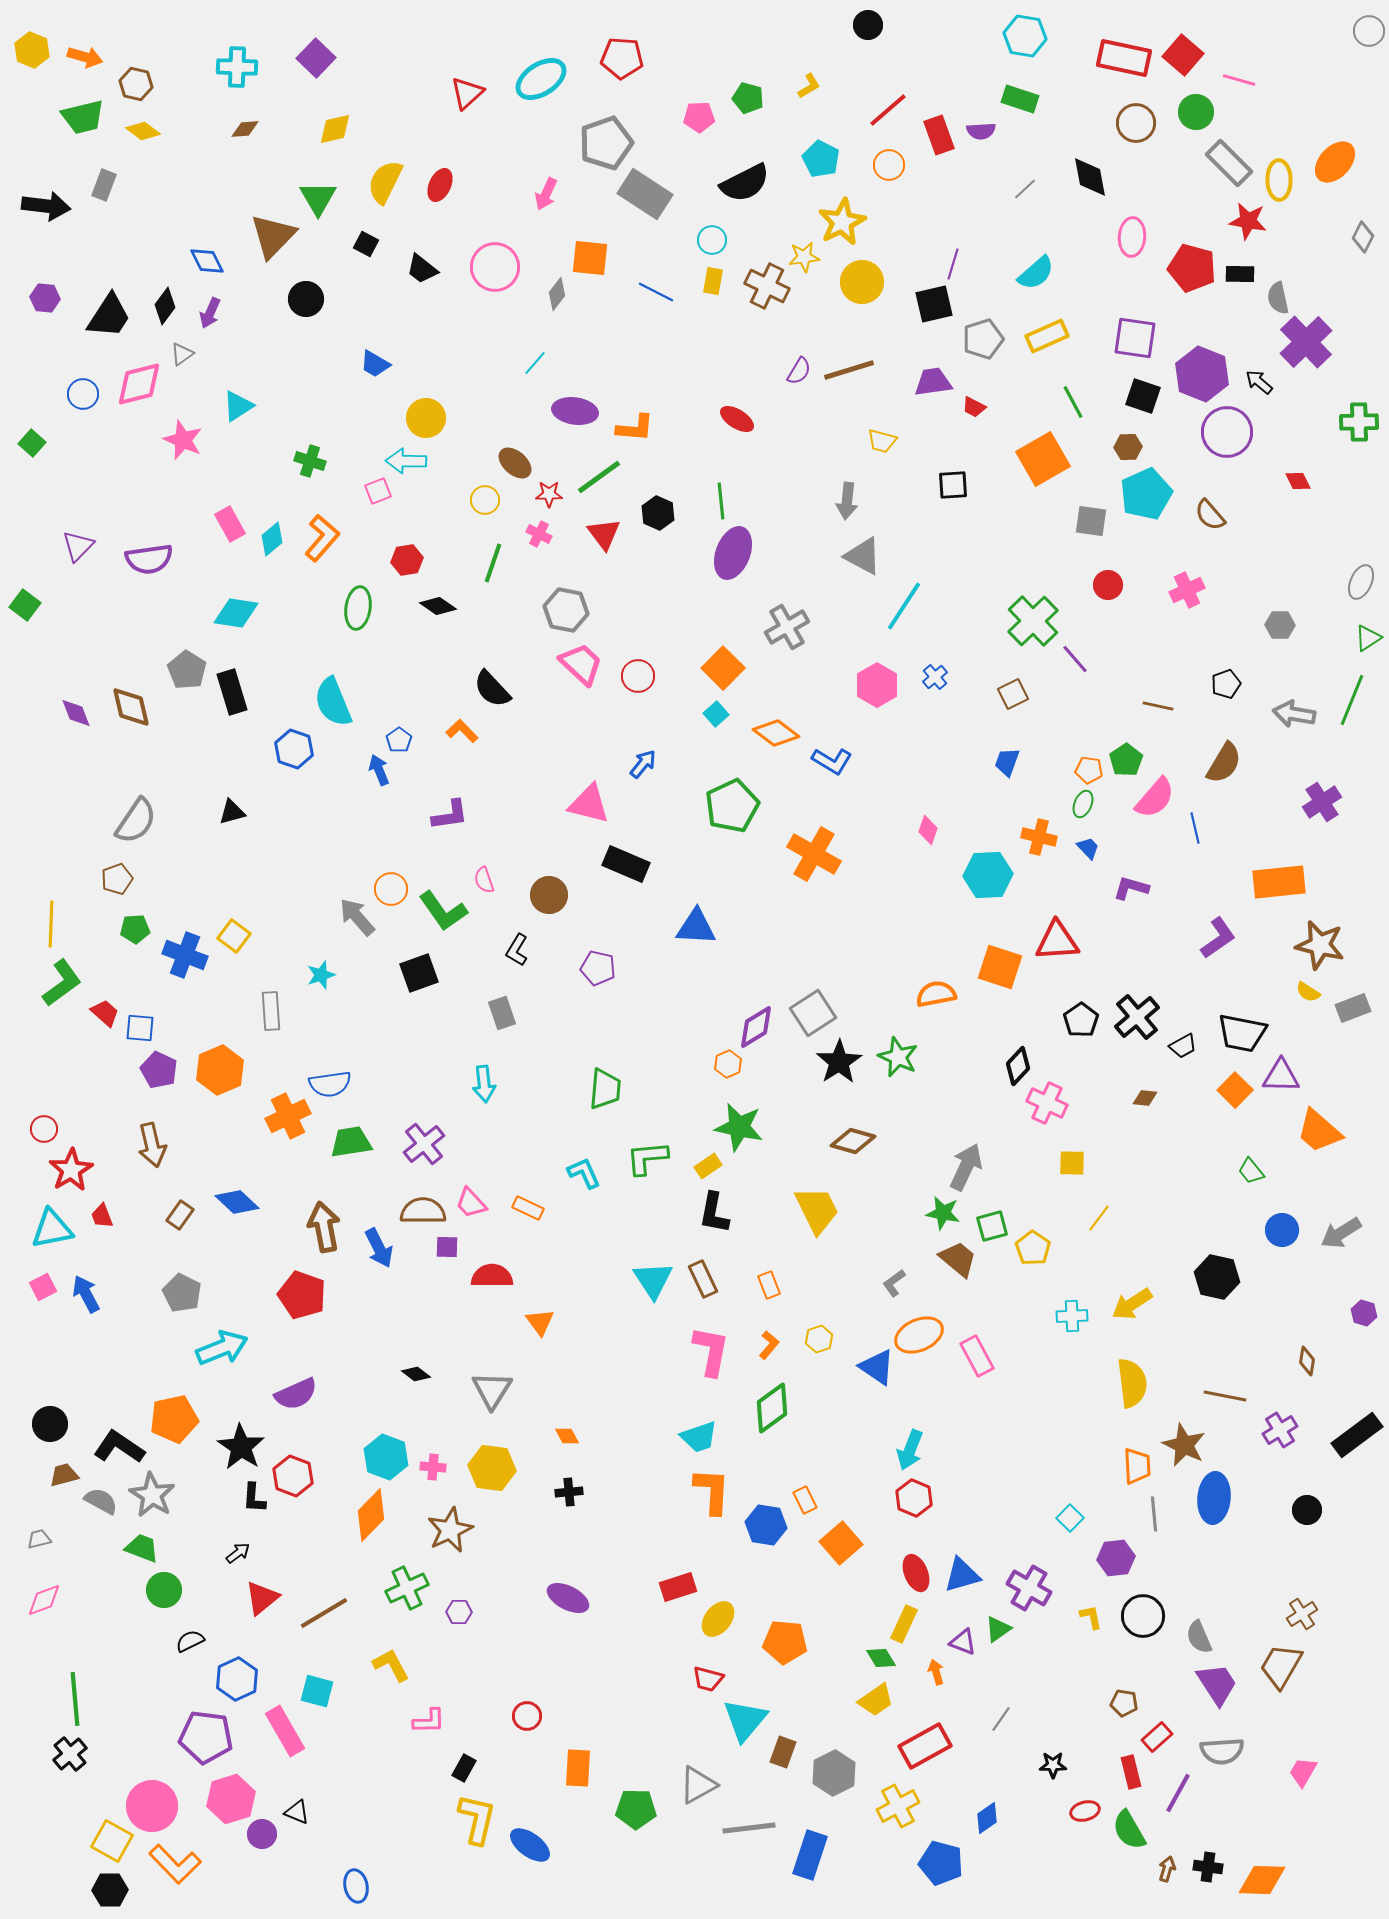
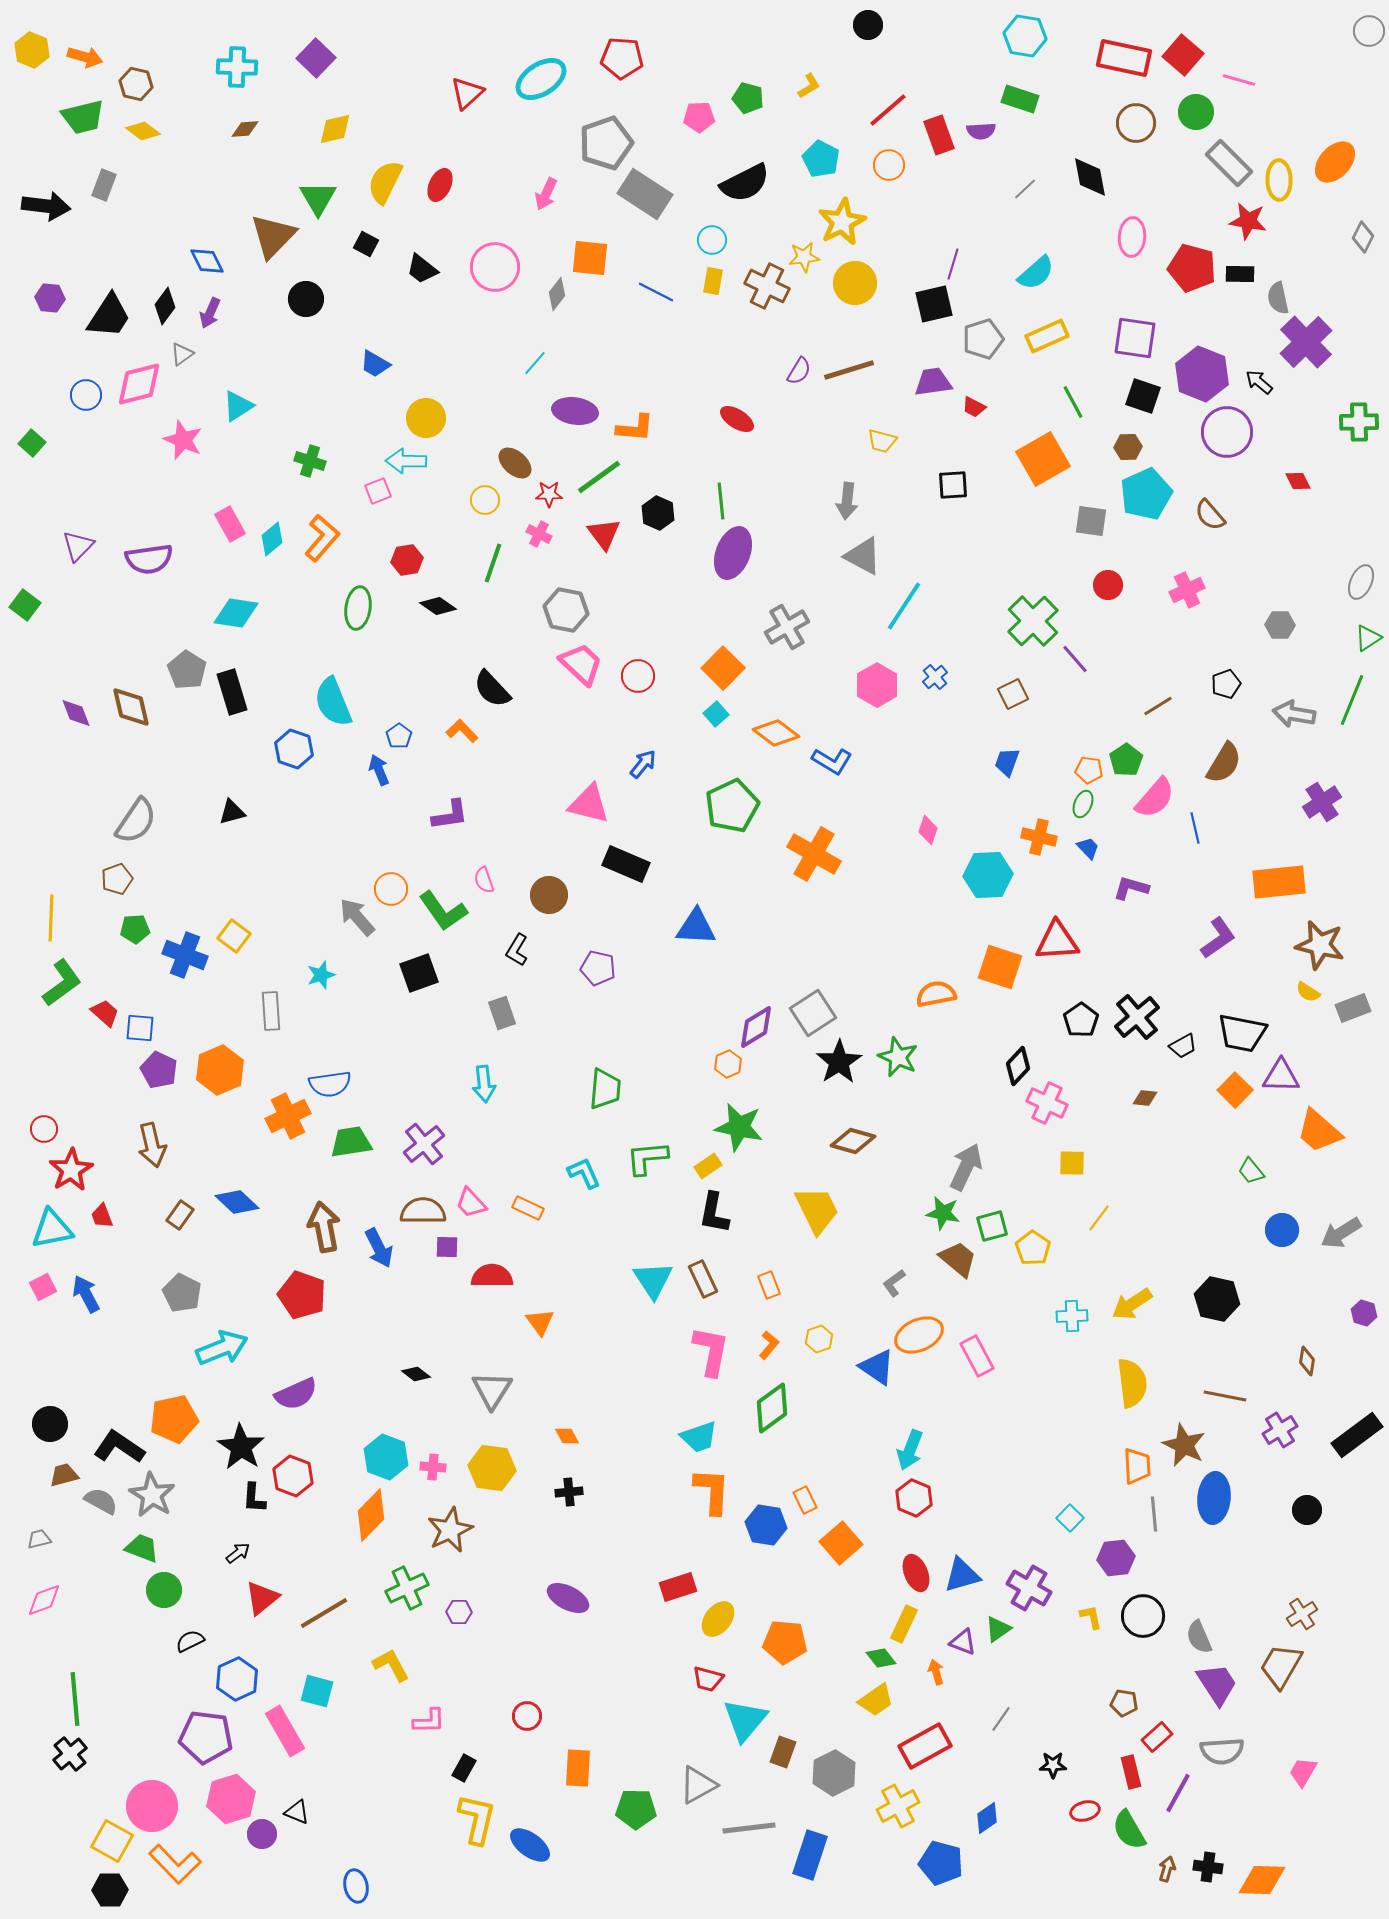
yellow circle at (862, 282): moved 7 px left, 1 px down
purple hexagon at (45, 298): moved 5 px right
blue circle at (83, 394): moved 3 px right, 1 px down
brown line at (1158, 706): rotated 44 degrees counterclockwise
blue pentagon at (399, 740): moved 4 px up
yellow line at (51, 924): moved 6 px up
black hexagon at (1217, 1277): moved 22 px down
green diamond at (881, 1658): rotated 8 degrees counterclockwise
